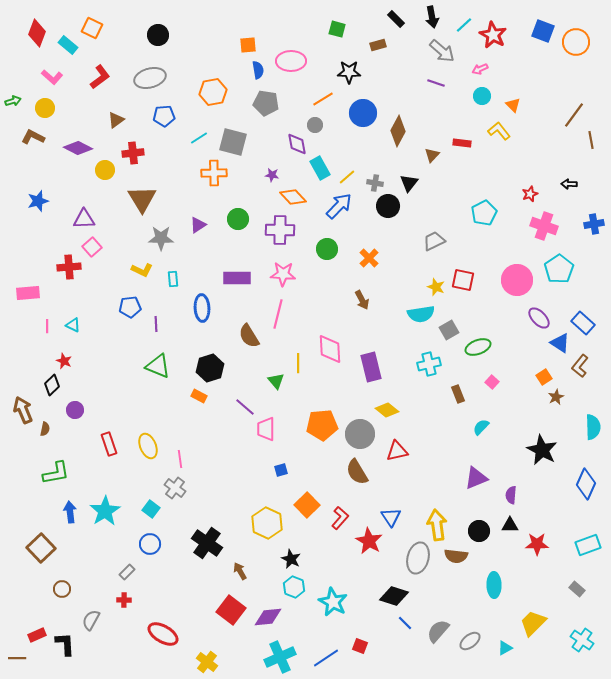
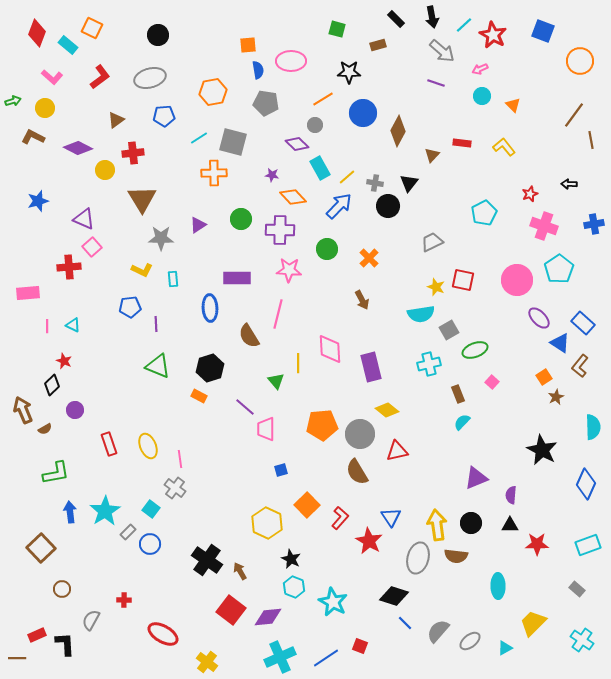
orange circle at (576, 42): moved 4 px right, 19 px down
yellow L-shape at (499, 131): moved 5 px right, 16 px down
purple diamond at (297, 144): rotated 35 degrees counterclockwise
purple triangle at (84, 219): rotated 25 degrees clockwise
green circle at (238, 219): moved 3 px right
gray trapezoid at (434, 241): moved 2 px left, 1 px down
pink star at (283, 274): moved 6 px right, 4 px up
blue ellipse at (202, 308): moved 8 px right
green ellipse at (478, 347): moved 3 px left, 3 px down
cyan semicircle at (481, 427): moved 19 px left, 5 px up
brown semicircle at (45, 429): rotated 48 degrees clockwise
black circle at (479, 531): moved 8 px left, 8 px up
black cross at (207, 543): moved 17 px down
gray rectangle at (127, 572): moved 1 px right, 40 px up
cyan ellipse at (494, 585): moved 4 px right, 1 px down
